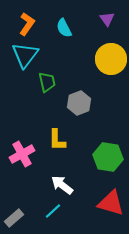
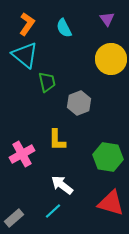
cyan triangle: rotated 28 degrees counterclockwise
